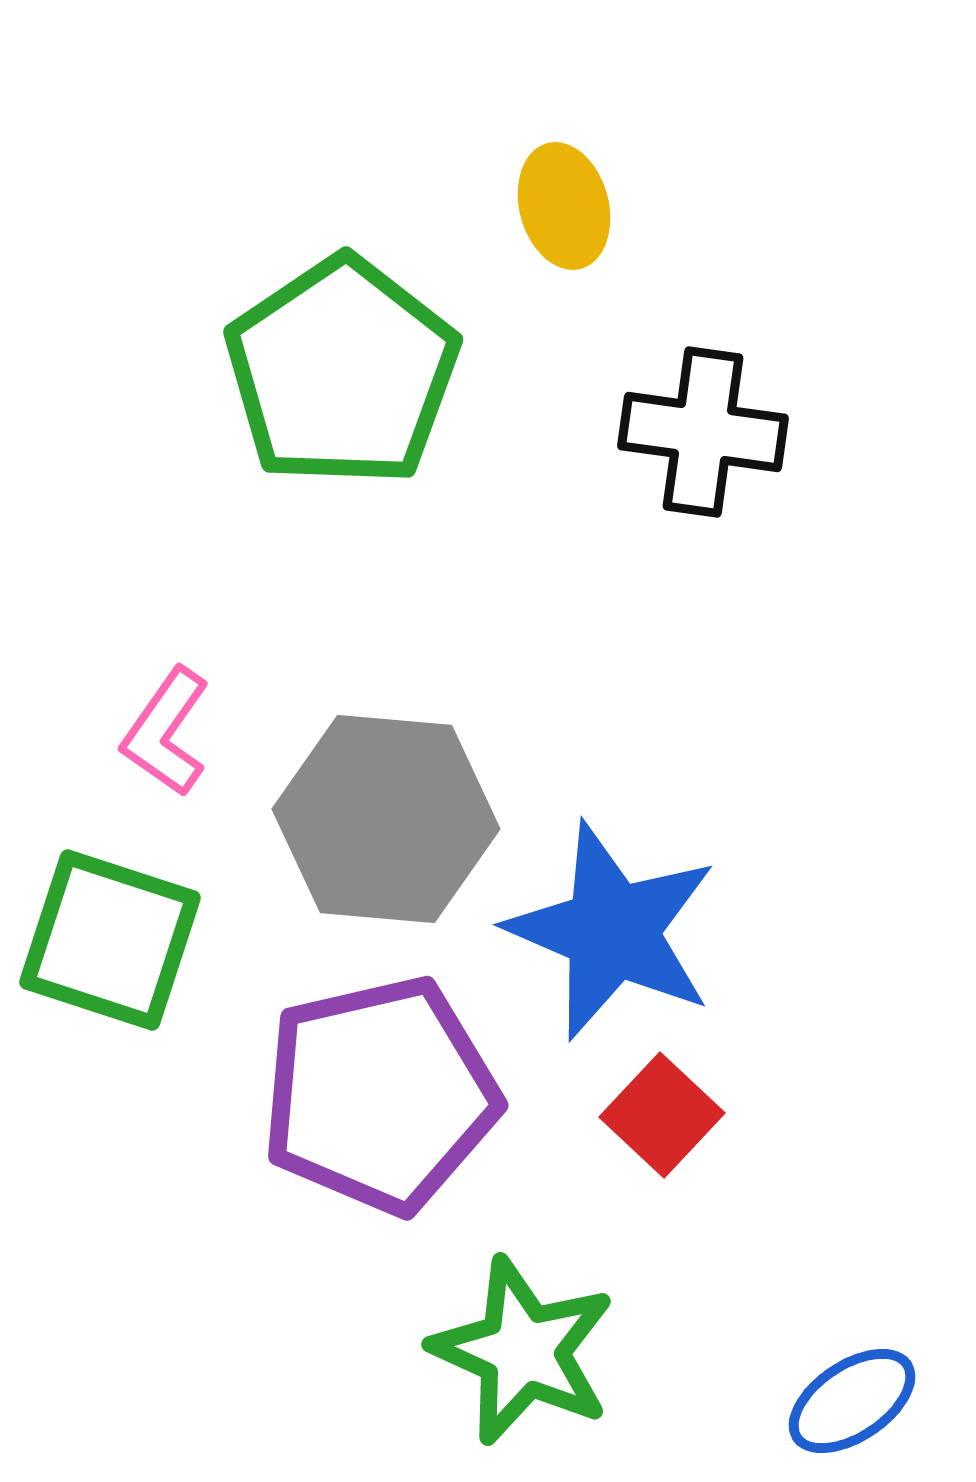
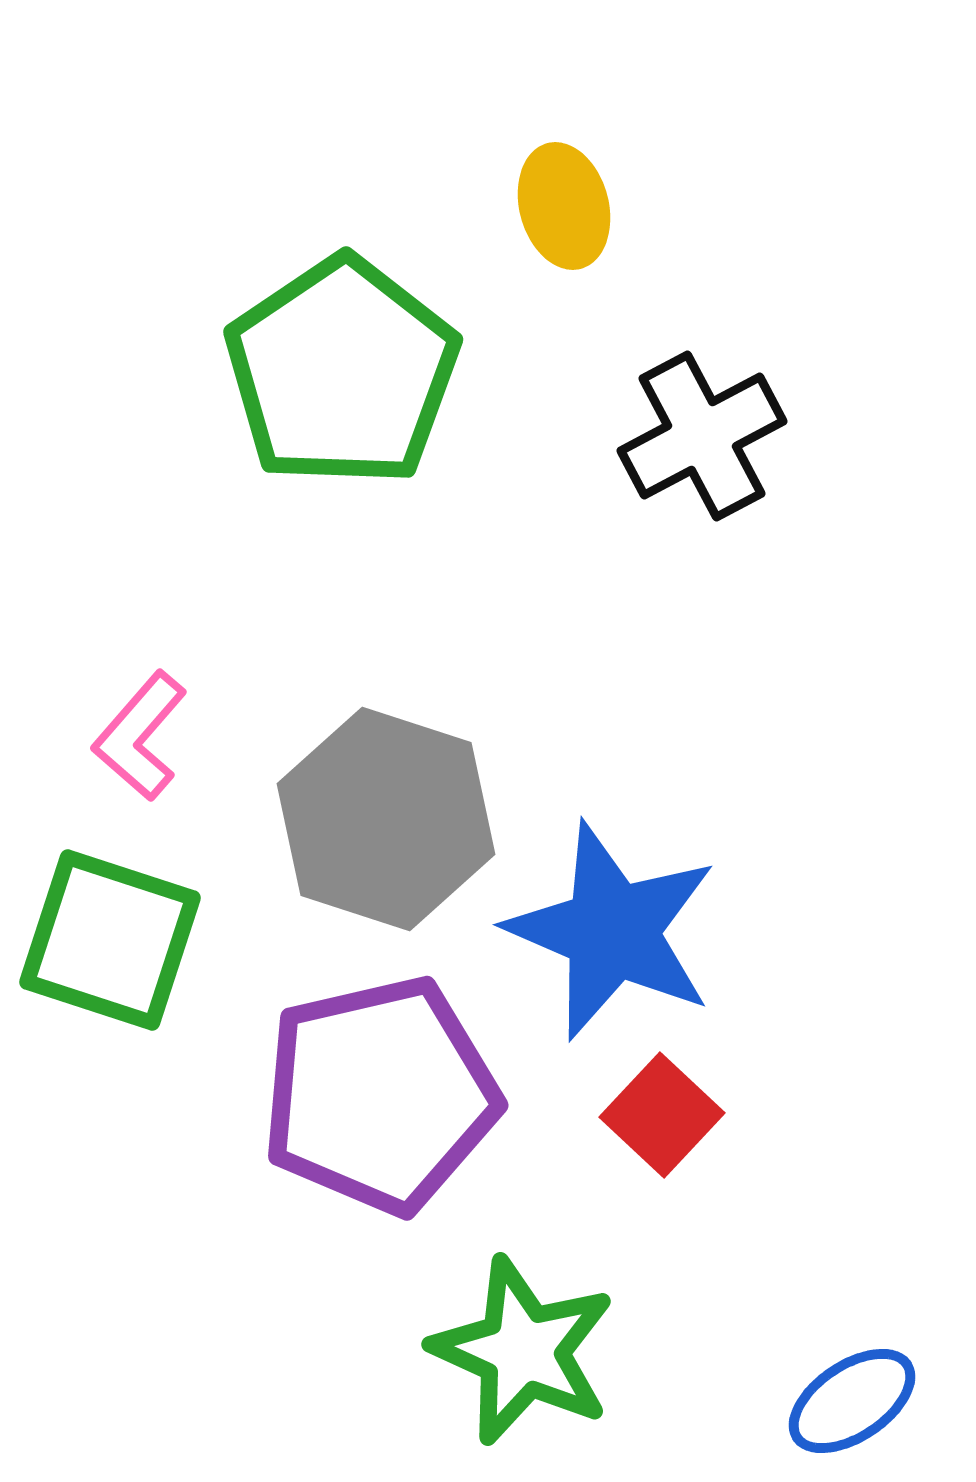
black cross: moved 1 px left, 4 px down; rotated 36 degrees counterclockwise
pink L-shape: moved 26 px left, 4 px down; rotated 6 degrees clockwise
gray hexagon: rotated 13 degrees clockwise
